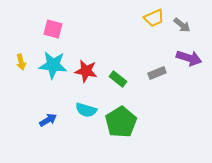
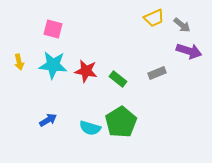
purple arrow: moved 7 px up
yellow arrow: moved 2 px left
cyan semicircle: moved 4 px right, 18 px down
